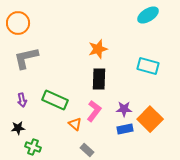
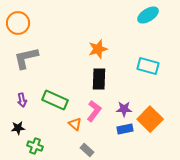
green cross: moved 2 px right, 1 px up
